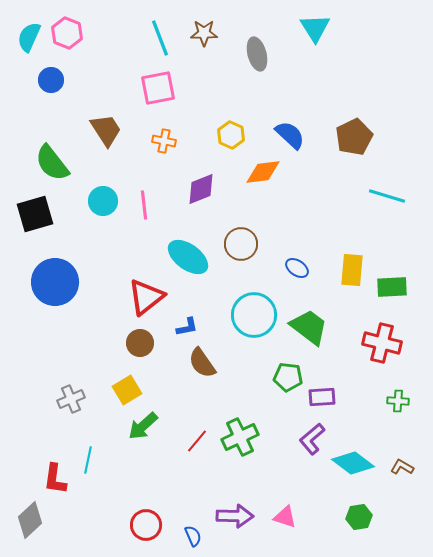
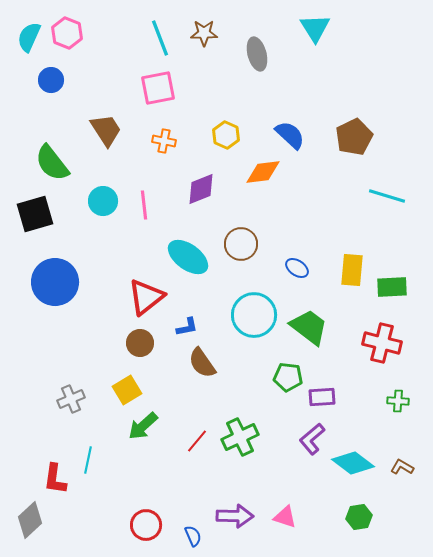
yellow hexagon at (231, 135): moved 5 px left
